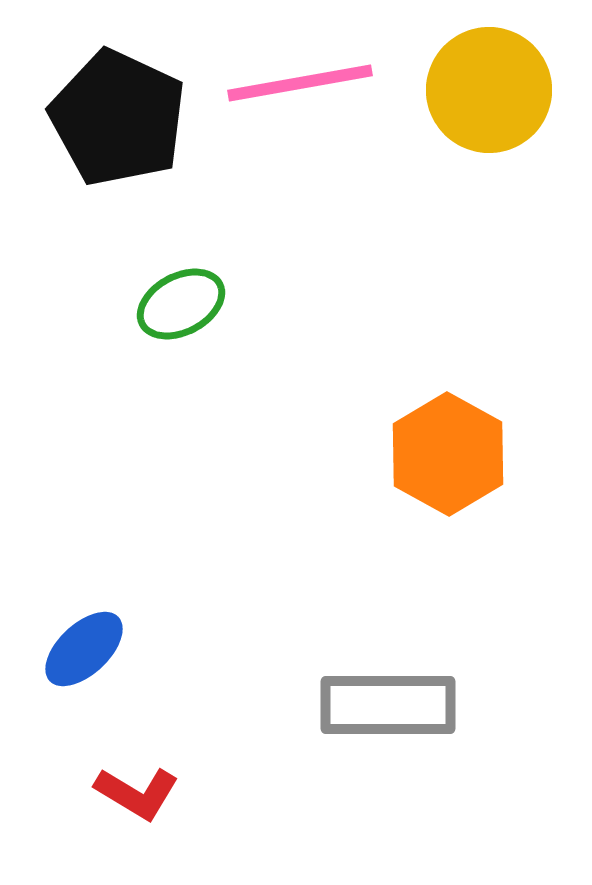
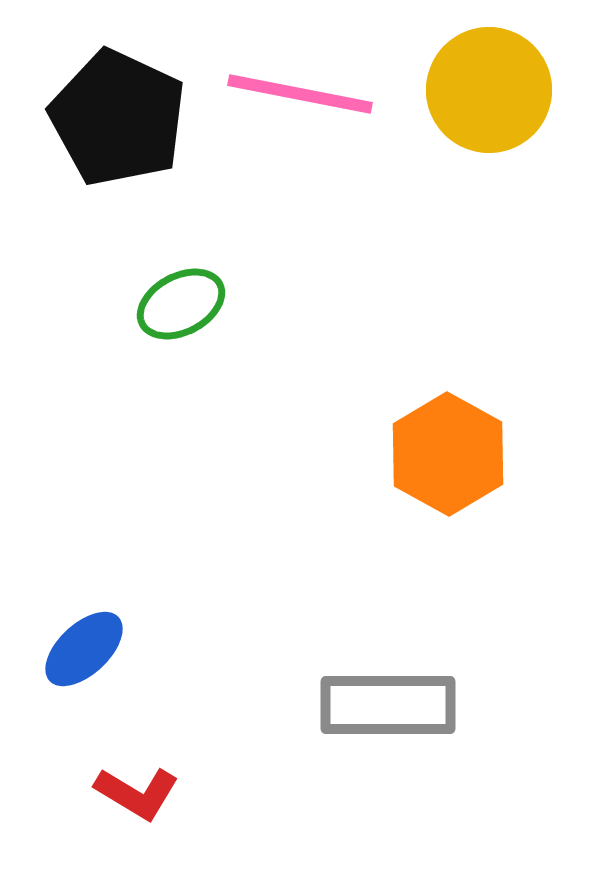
pink line: moved 11 px down; rotated 21 degrees clockwise
